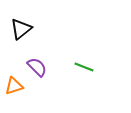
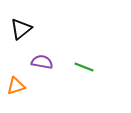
purple semicircle: moved 5 px right, 5 px up; rotated 35 degrees counterclockwise
orange triangle: moved 2 px right
